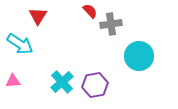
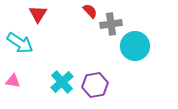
red triangle: moved 2 px up
cyan arrow: moved 1 px up
cyan circle: moved 4 px left, 10 px up
pink triangle: rotated 14 degrees clockwise
